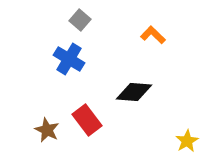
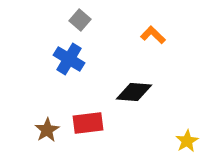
red rectangle: moved 1 px right, 3 px down; rotated 60 degrees counterclockwise
brown star: rotated 15 degrees clockwise
